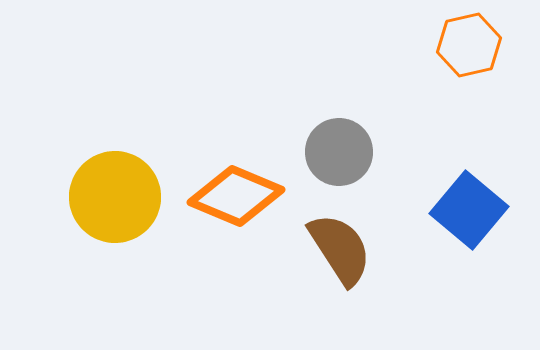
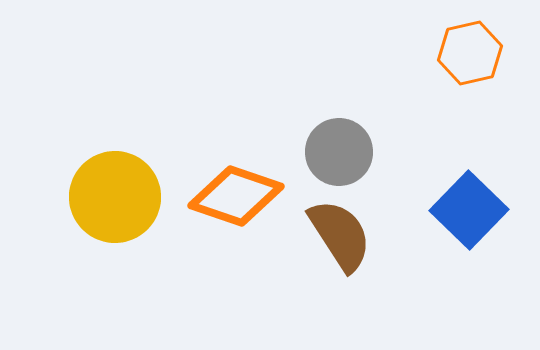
orange hexagon: moved 1 px right, 8 px down
orange diamond: rotated 4 degrees counterclockwise
blue square: rotated 4 degrees clockwise
brown semicircle: moved 14 px up
